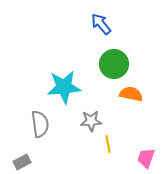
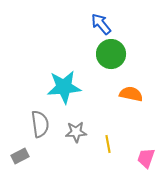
green circle: moved 3 px left, 10 px up
gray star: moved 15 px left, 11 px down
gray rectangle: moved 2 px left, 6 px up
